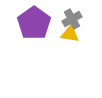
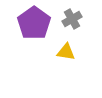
yellow triangle: moved 4 px left, 18 px down
